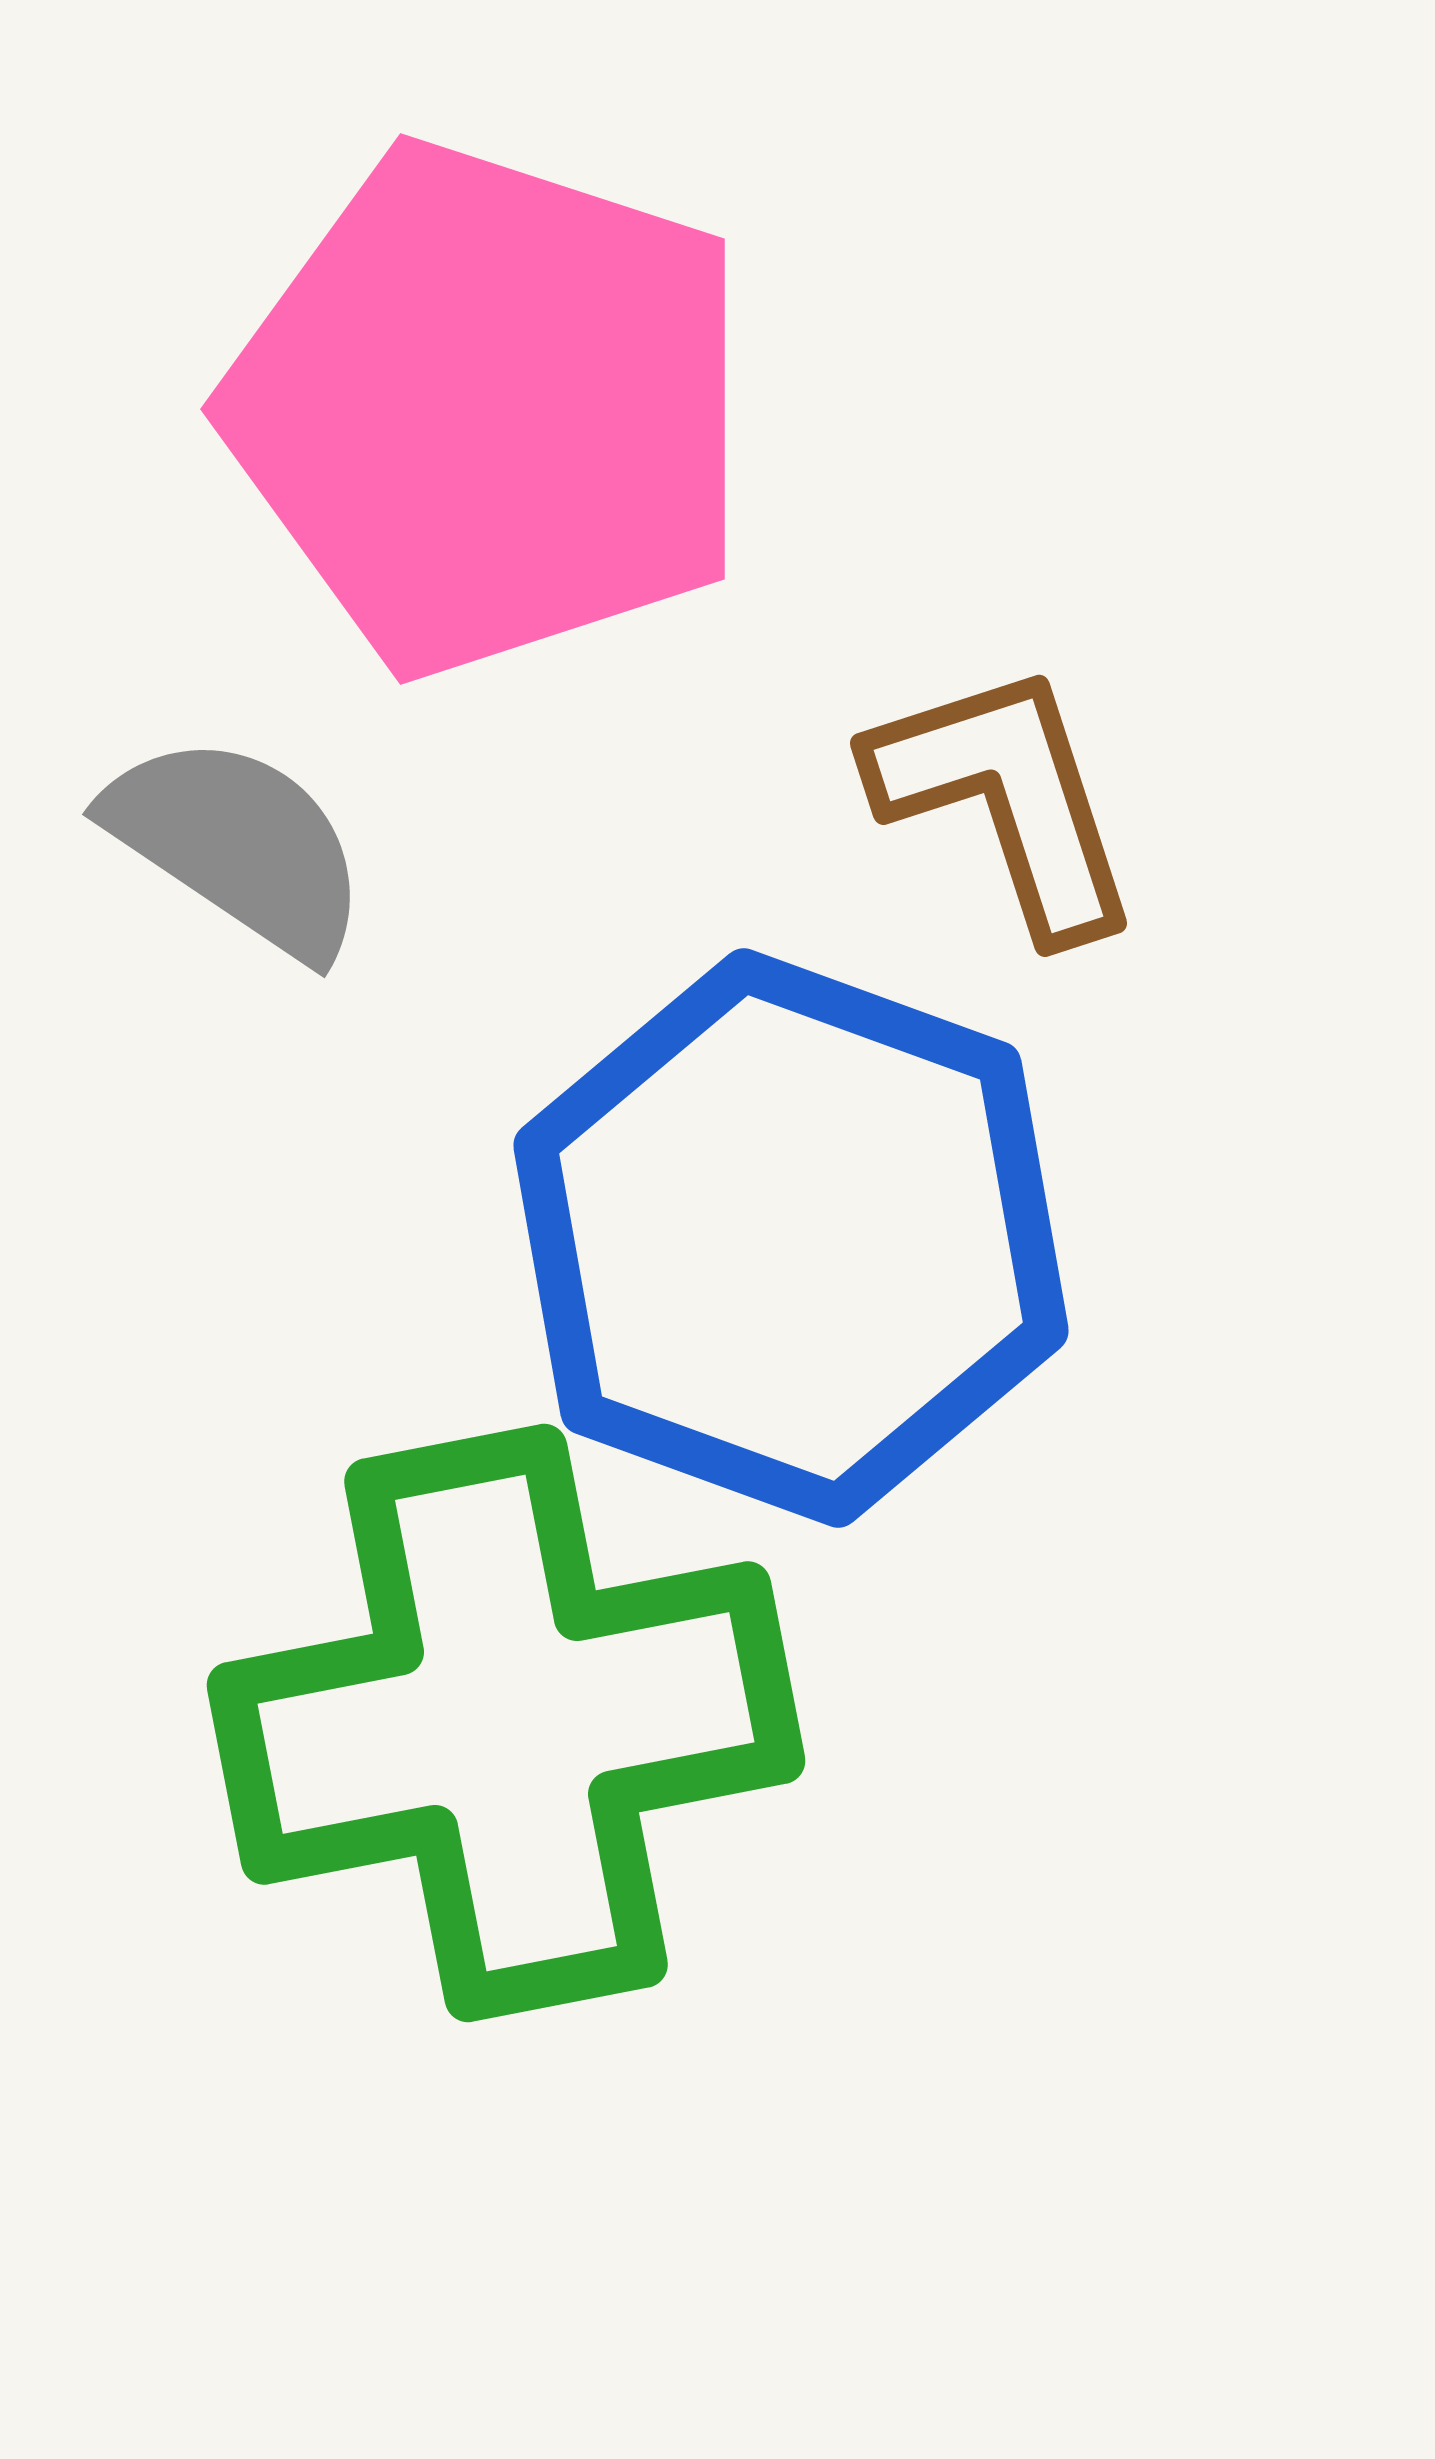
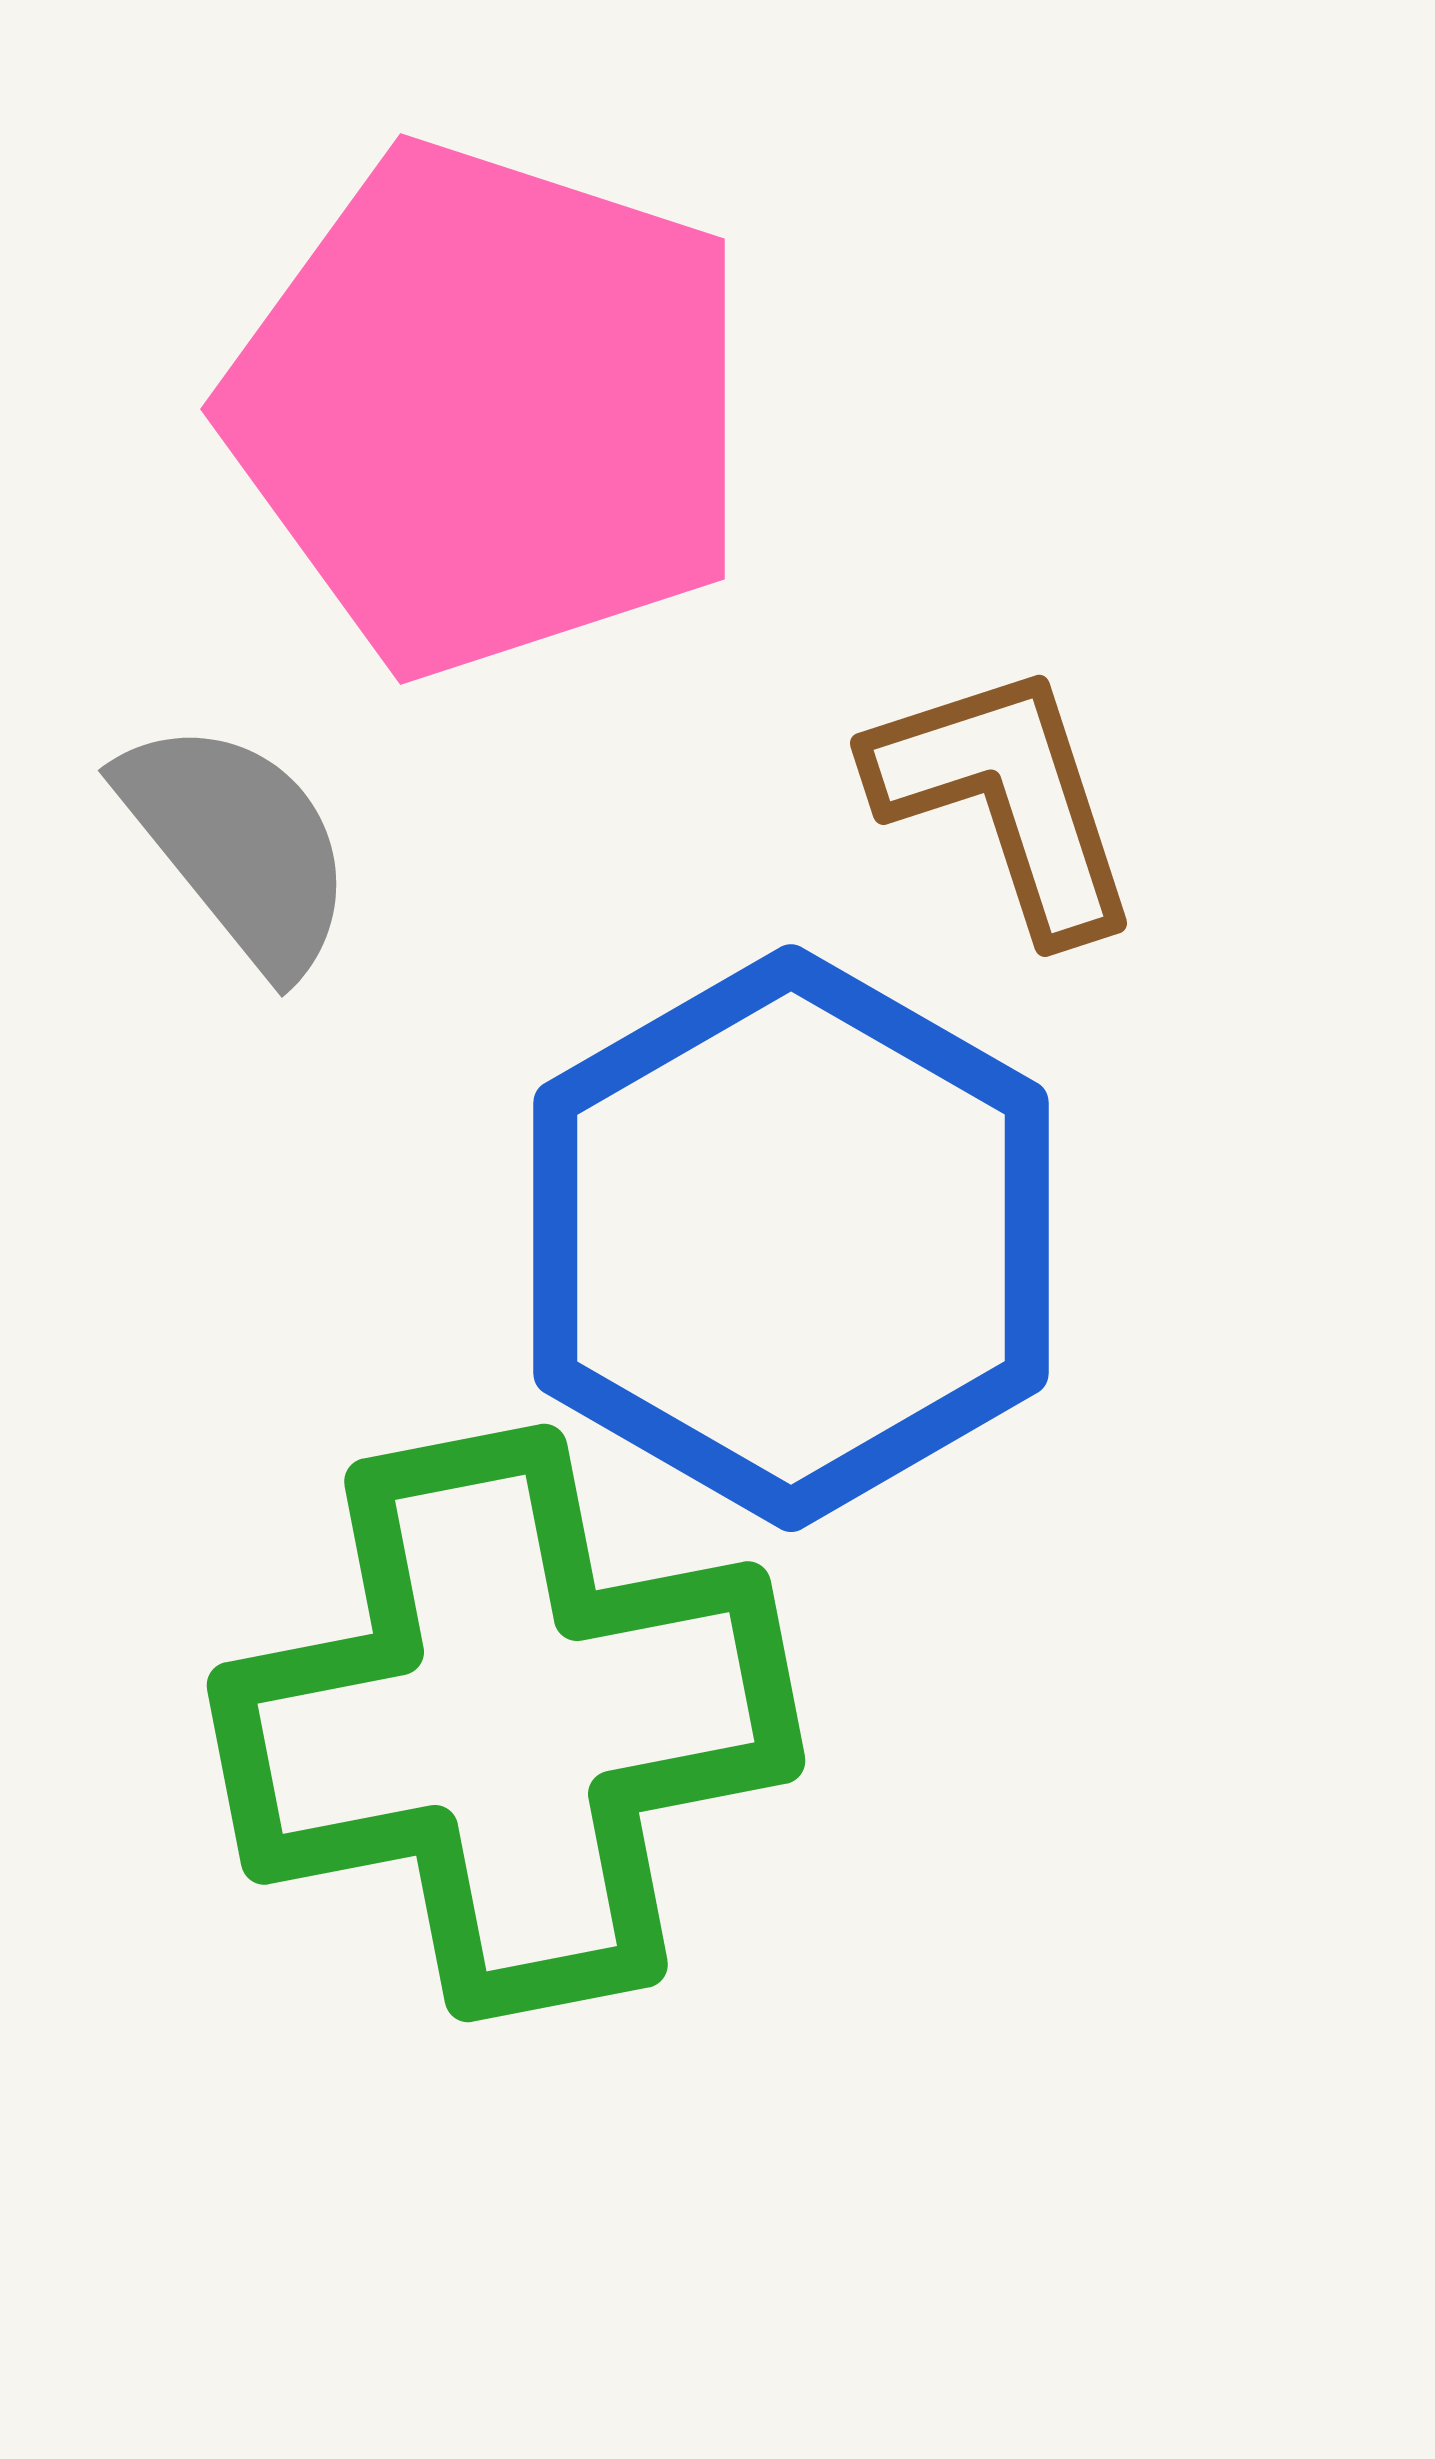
gray semicircle: rotated 17 degrees clockwise
blue hexagon: rotated 10 degrees clockwise
